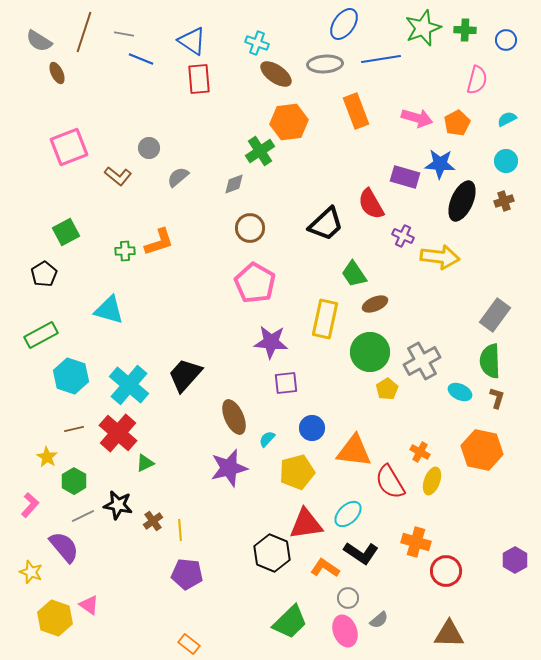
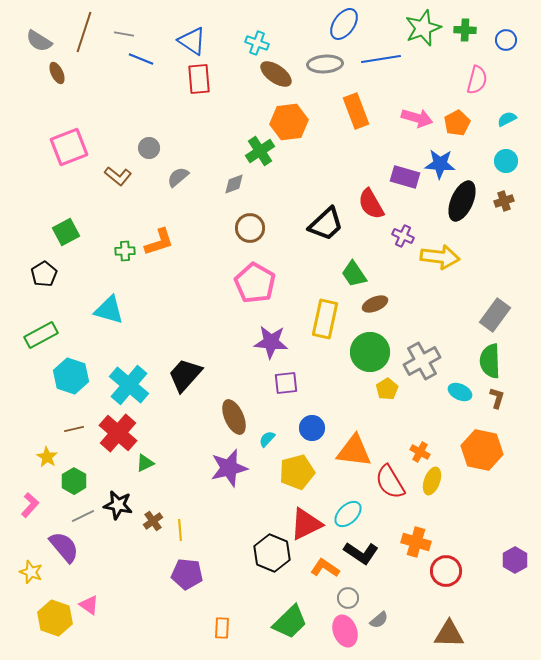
red triangle at (306, 524): rotated 18 degrees counterclockwise
orange rectangle at (189, 644): moved 33 px right, 16 px up; rotated 55 degrees clockwise
